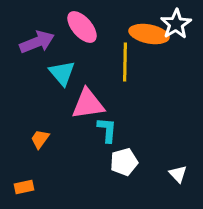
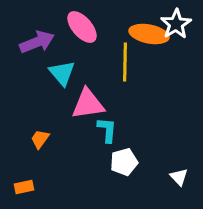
white triangle: moved 1 px right, 3 px down
